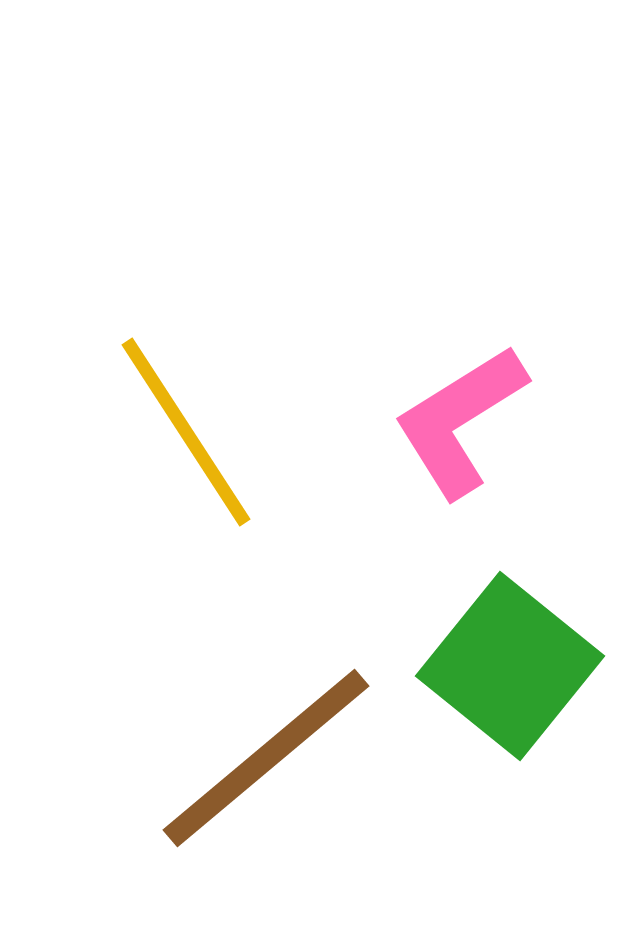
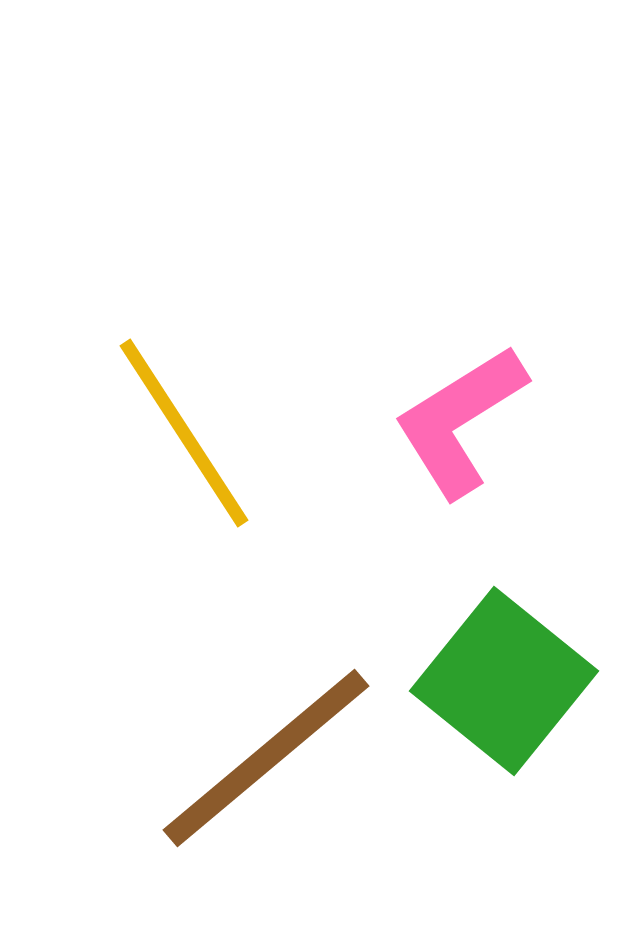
yellow line: moved 2 px left, 1 px down
green square: moved 6 px left, 15 px down
